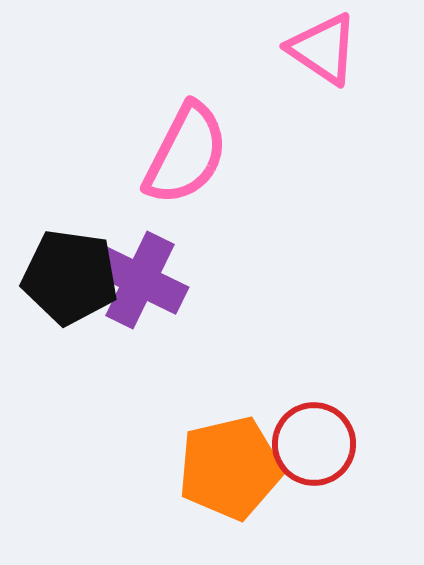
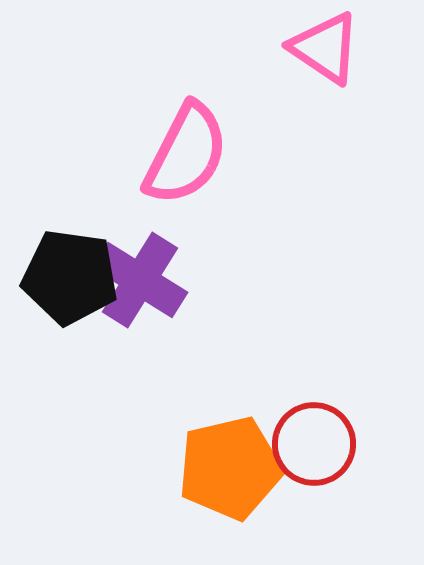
pink triangle: moved 2 px right, 1 px up
purple cross: rotated 6 degrees clockwise
